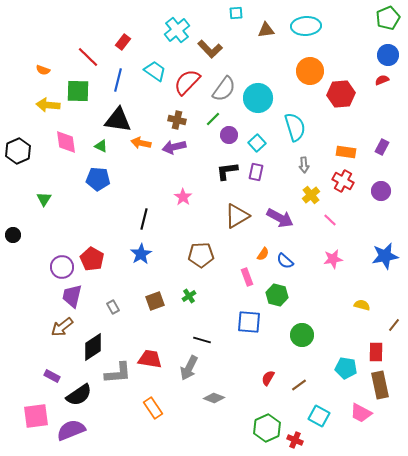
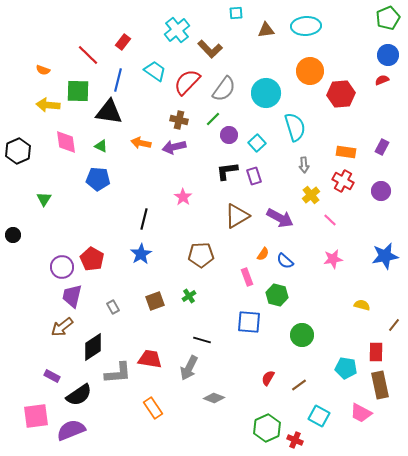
red line at (88, 57): moved 2 px up
cyan circle at (258, 98): moved 8 px right, 5 px up
black triangle at (118, 120): moved 9 px left, 8 px up
brown cross at (177, 120): moved 2 px right
purple rectangle at (256, 172): moved 2 px left, 4 px down; rotated 30 degrees counterclockwise
